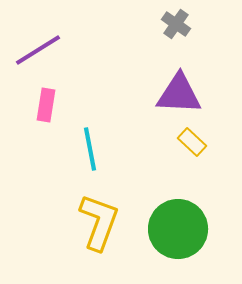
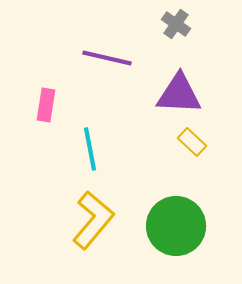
purple line: moved 69 px right, 8 px down; rotated 45 degrees clockwise
yellow L-shape: moved 6 px left, 2 px up; rotated 20 degrees clockwise
green circle: moved 2 px left, 3 px up
